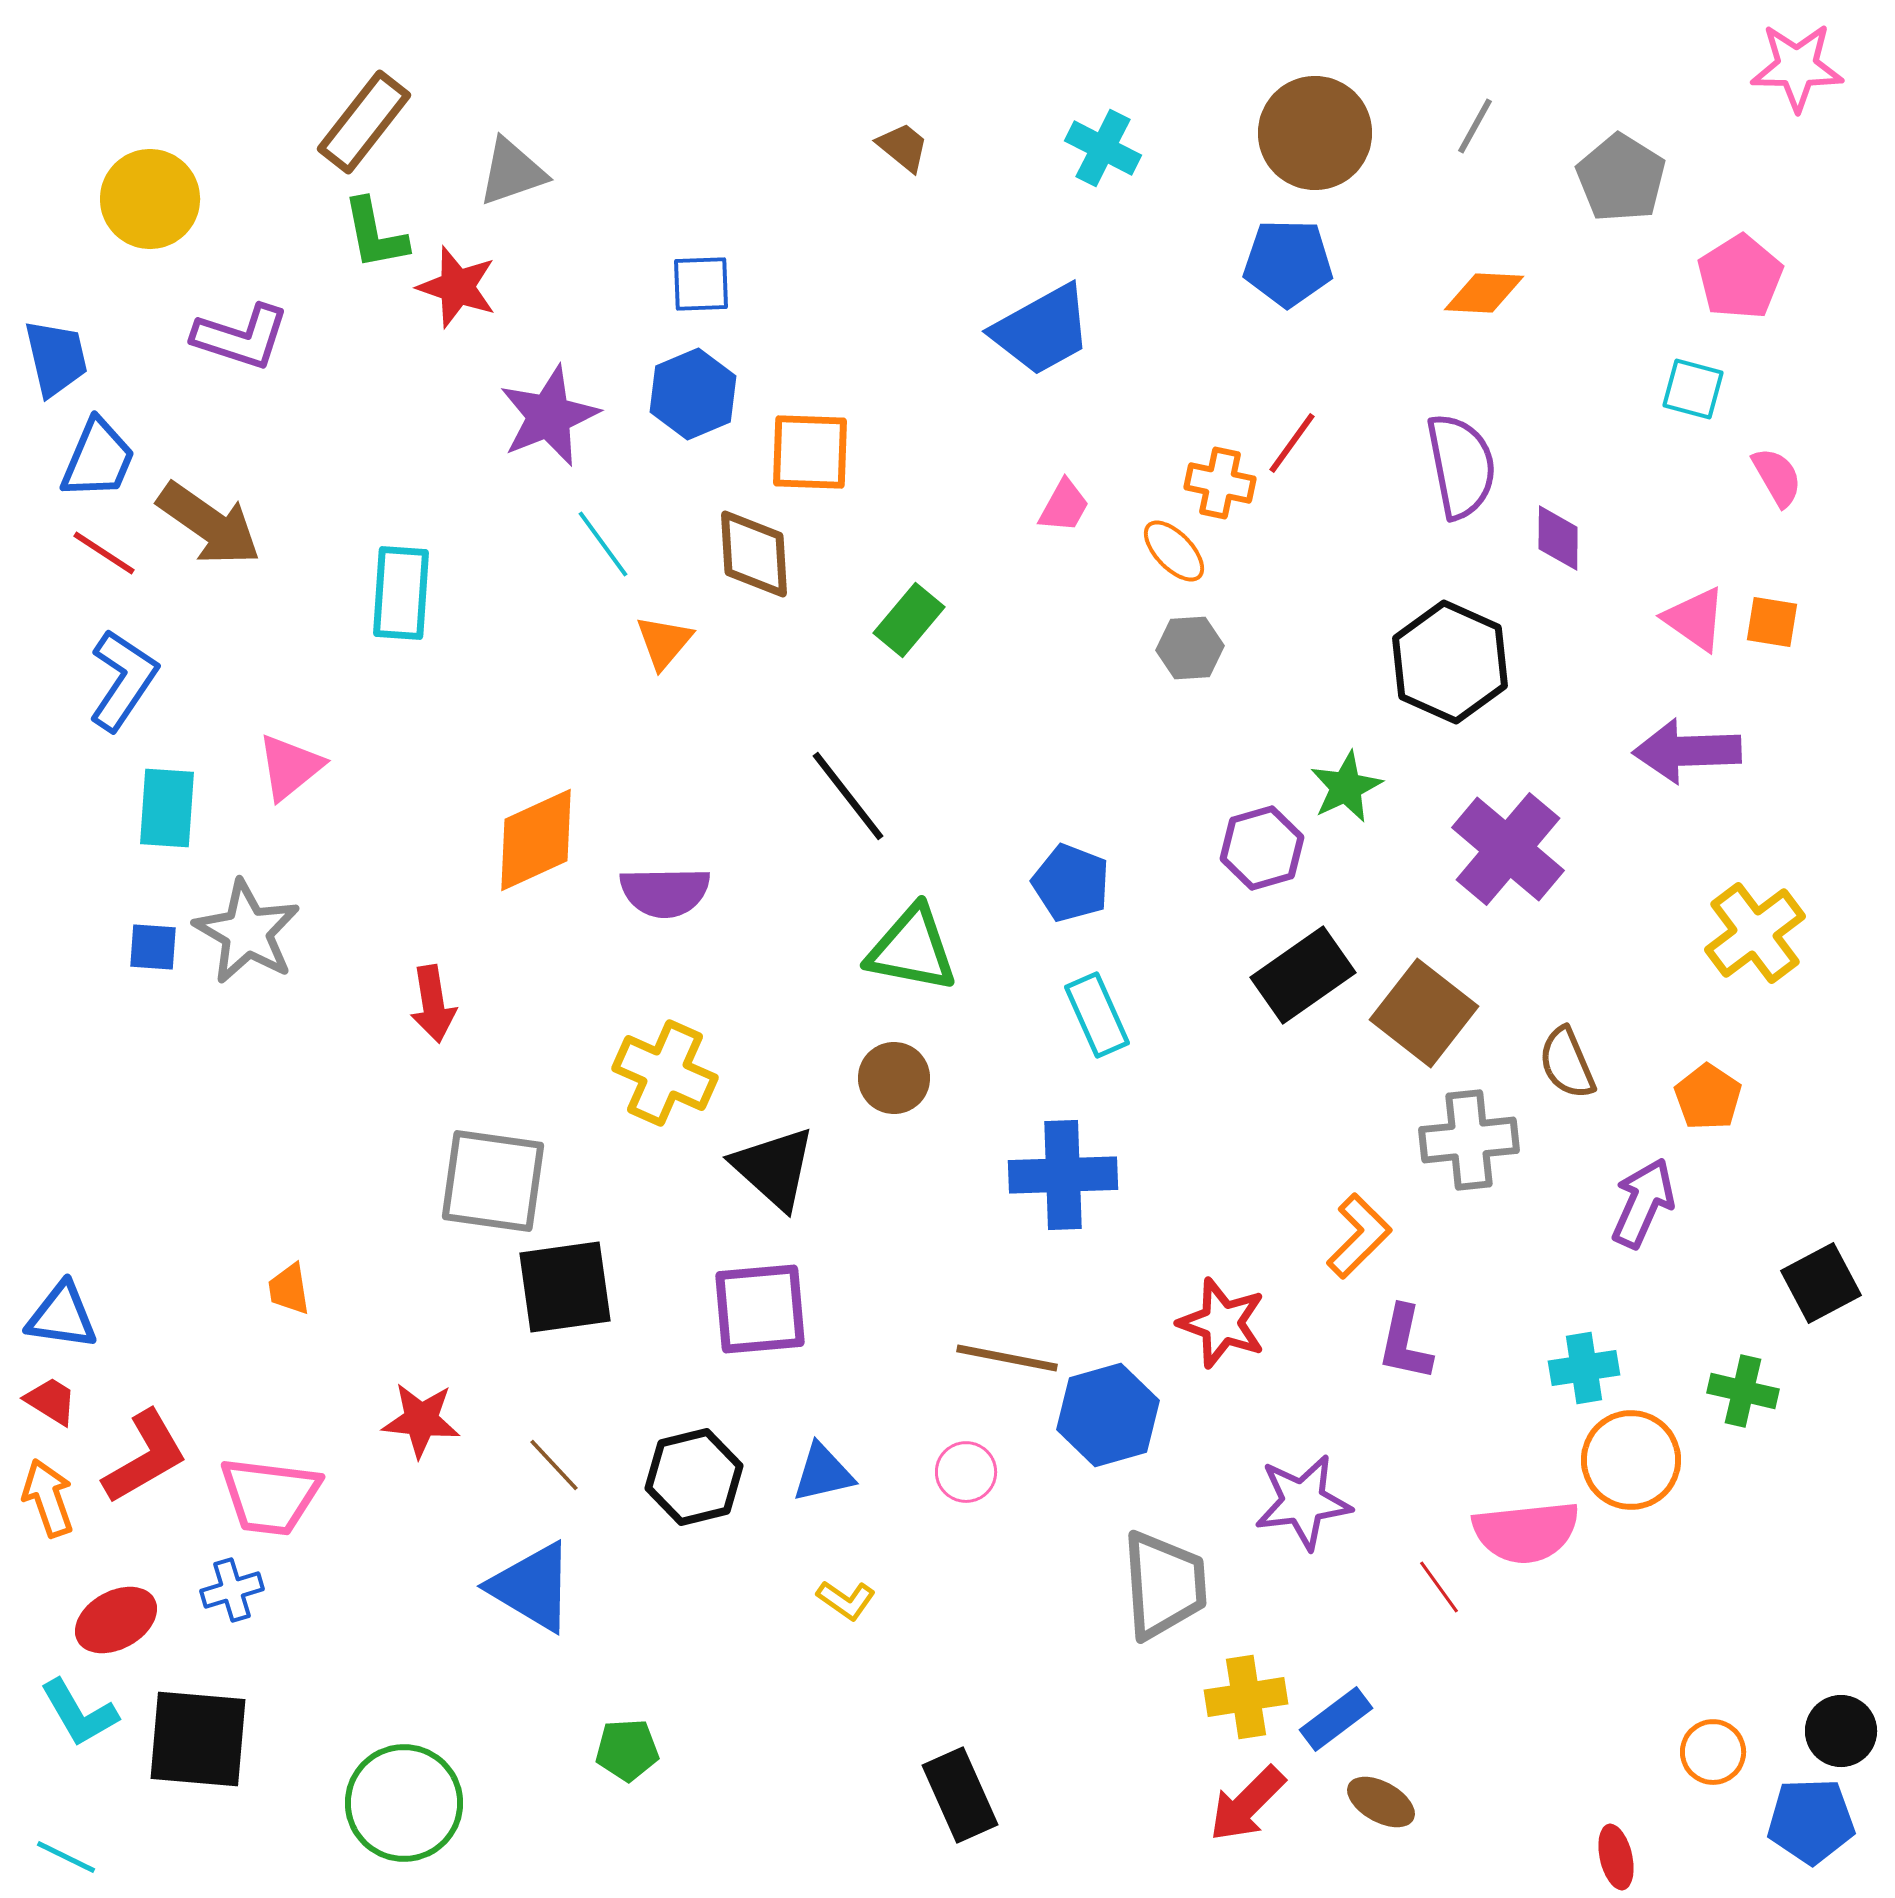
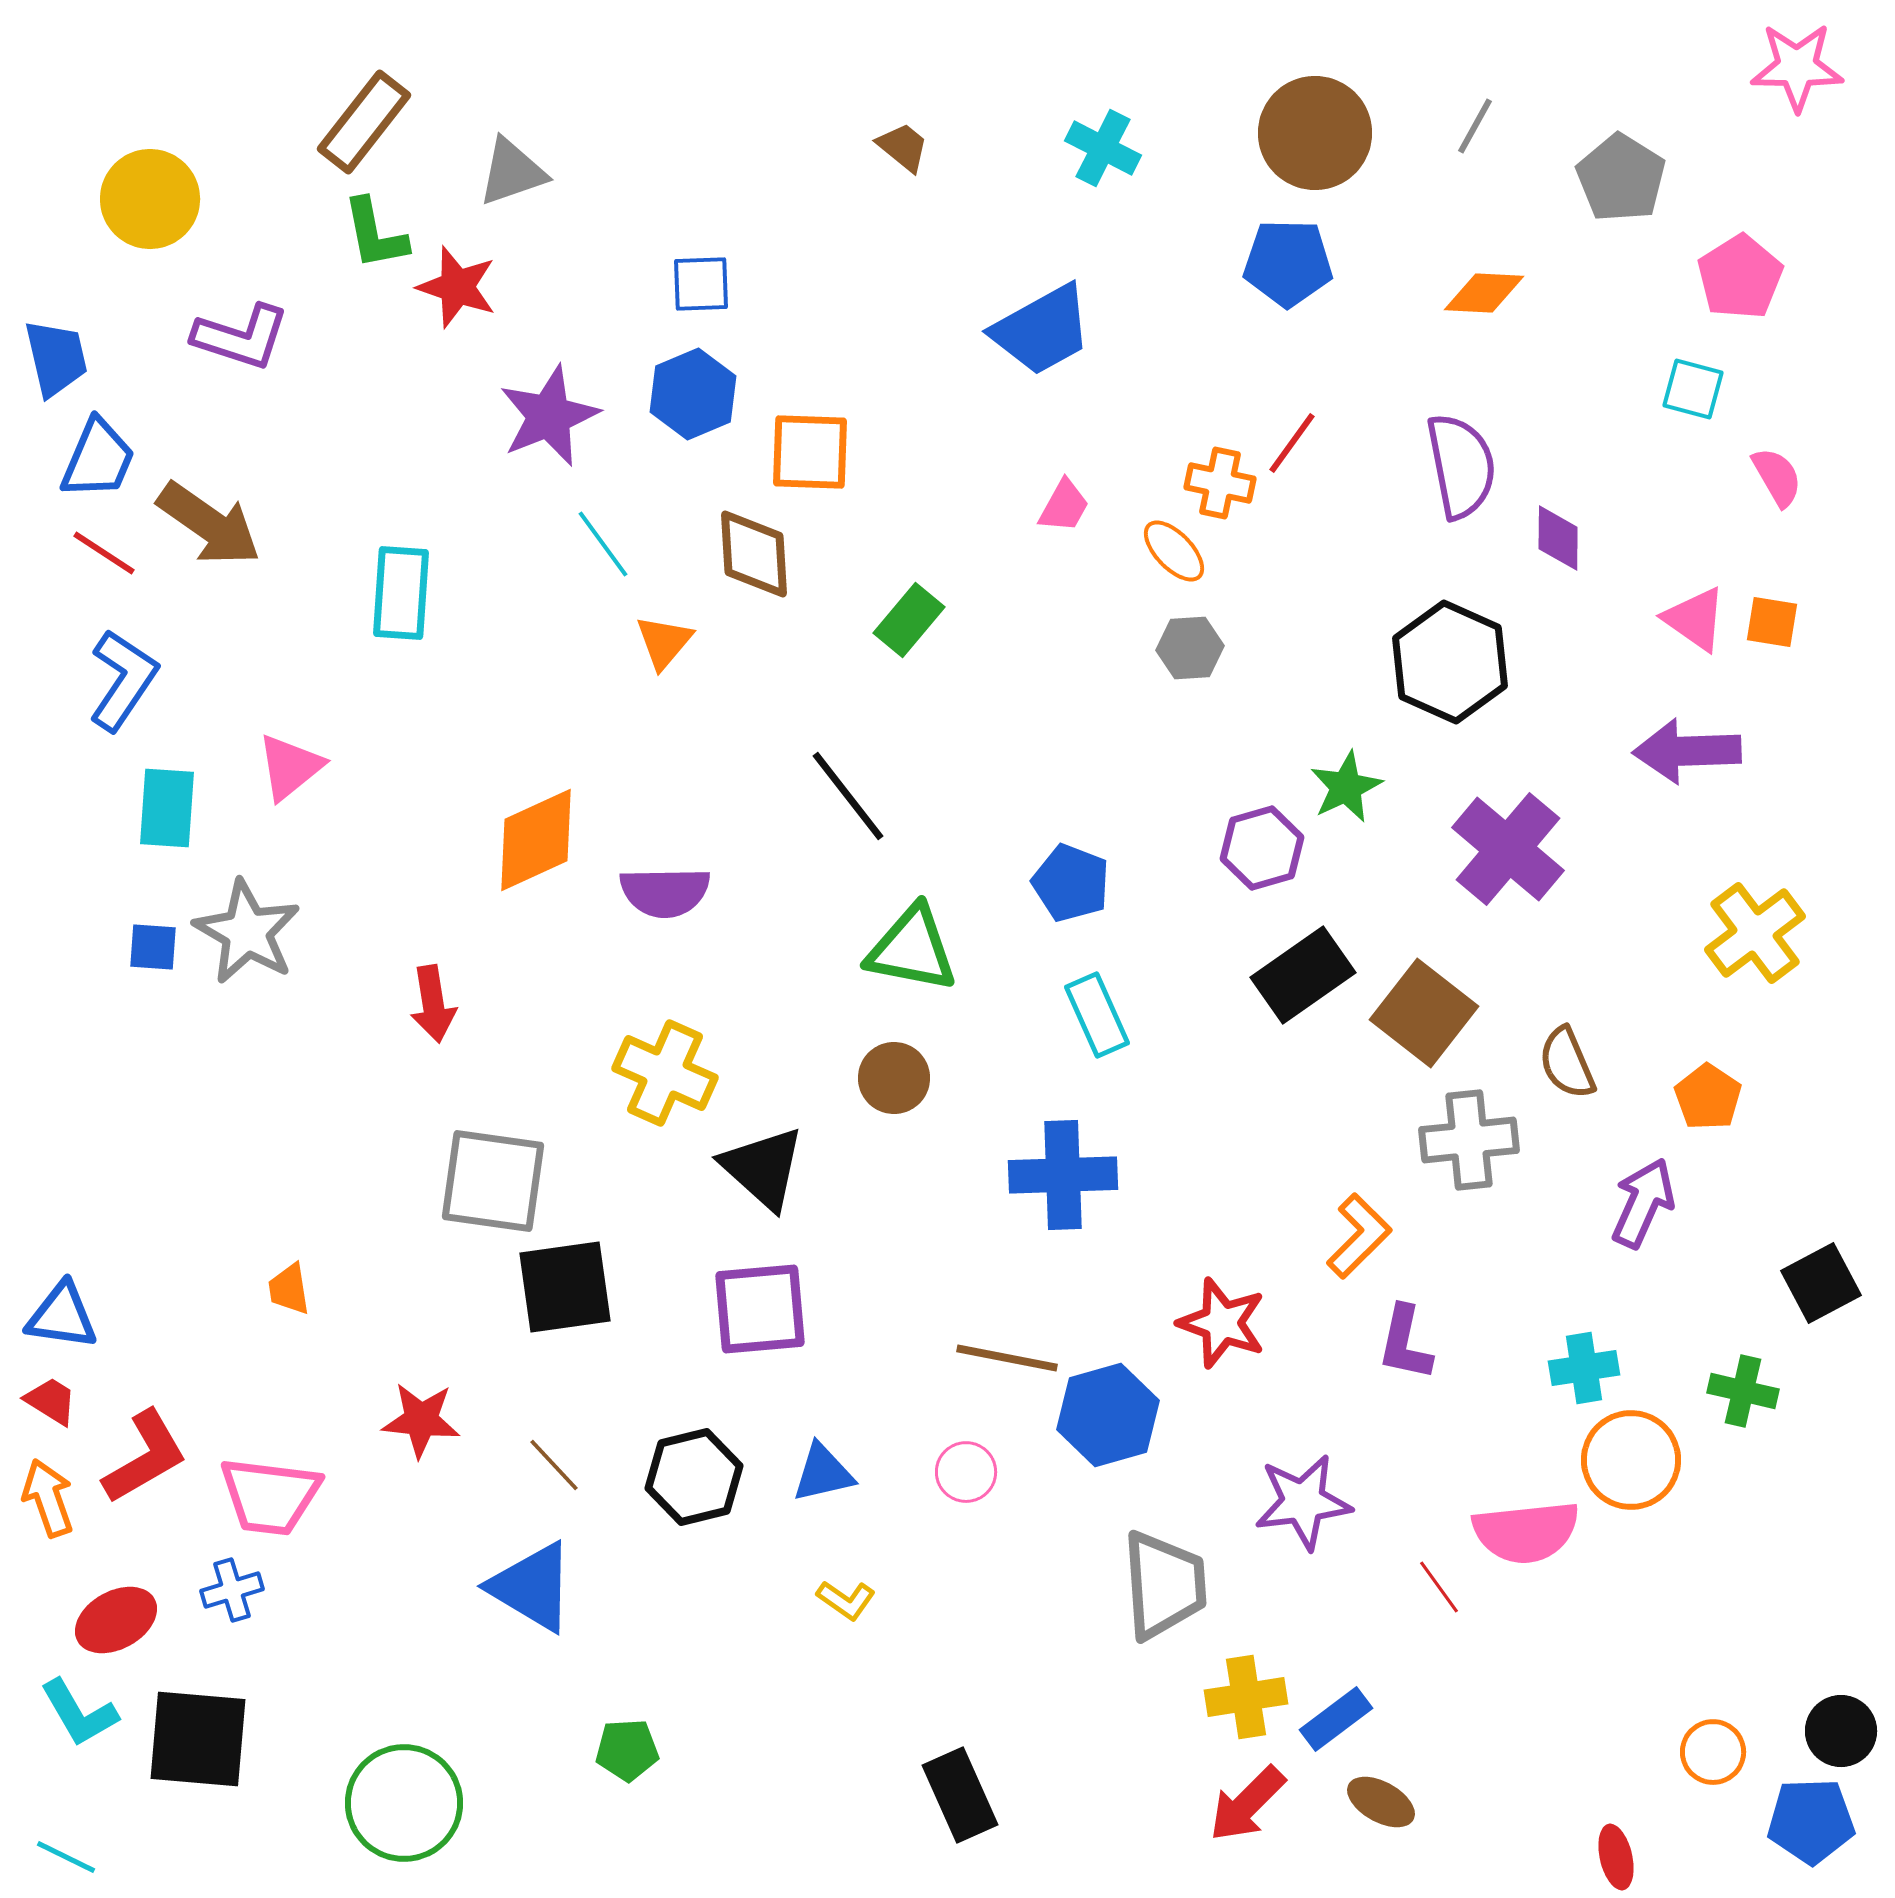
black triangle at (774, 1168): moved 11 px left
